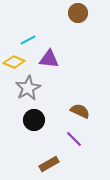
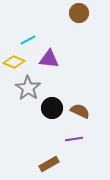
brown circle: moved 1 px right
gray star: rotated 10 degrees counterclockwise
black circle: moved 18 px right, 12 px up
purple line: rotated 54 degrees counterclockwise
